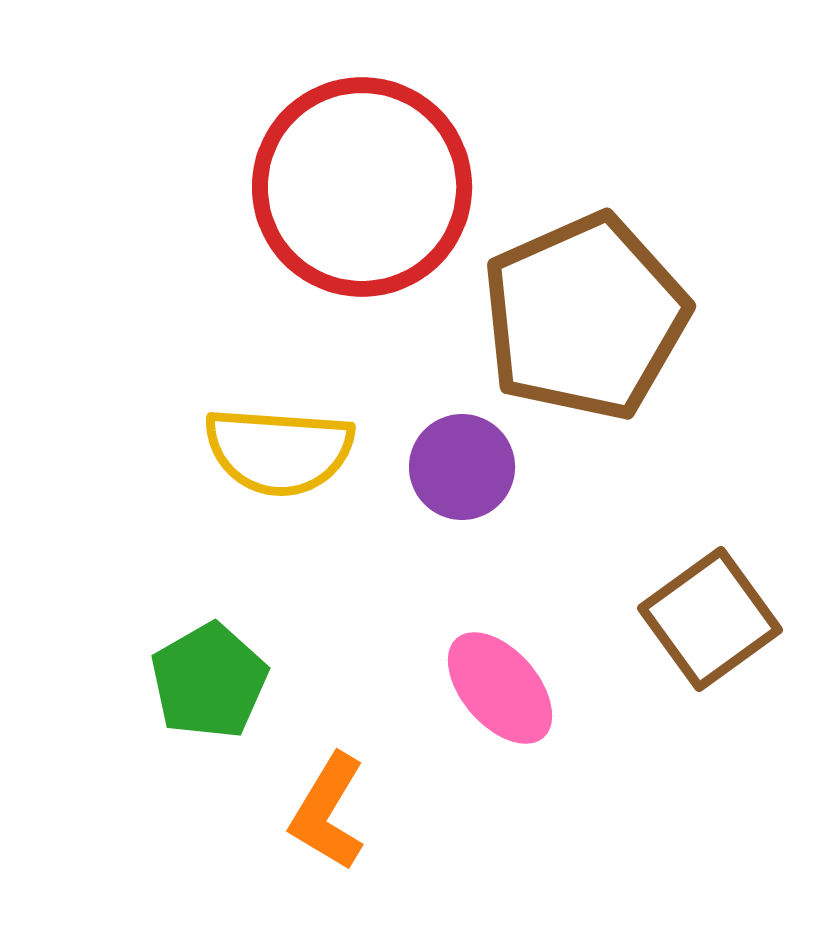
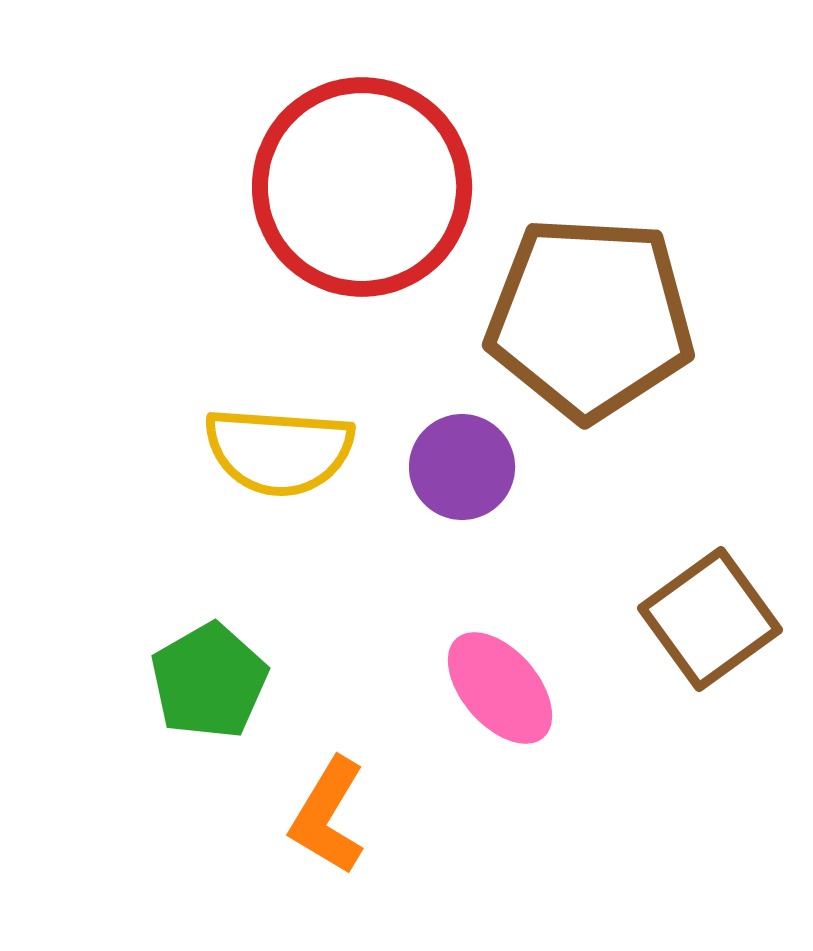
brown pentagon: moved 5 px right, 1 px down; rotated 27 degrees clockwise
orange L-shape: moved 4 px down
